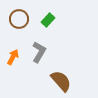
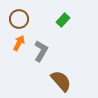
green rectangle: moved 15 px right
gray L-shape: moved 2 px right, 1 px up
orange arrow: moved 6 px right, 14 px up
